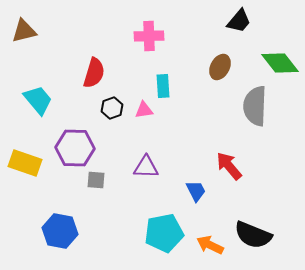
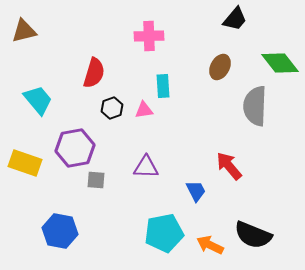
black trapezoid: moved 4 px left, 2 px up
purple hexagon: rotated 12 degrees counterclockwise
